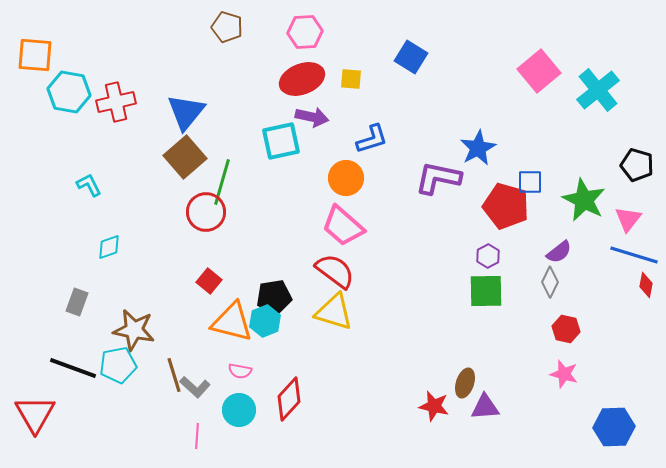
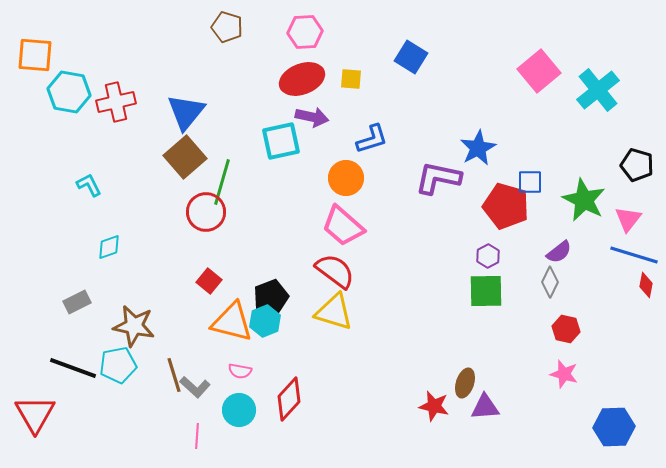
black pentagon at (274, 297): moved 3 px left; rotated 12 degrees counterclockwise
gray rectangle at (77, 302): rotated 44 degrees clockwise
brown star at (134, 330): moved 4 px up
